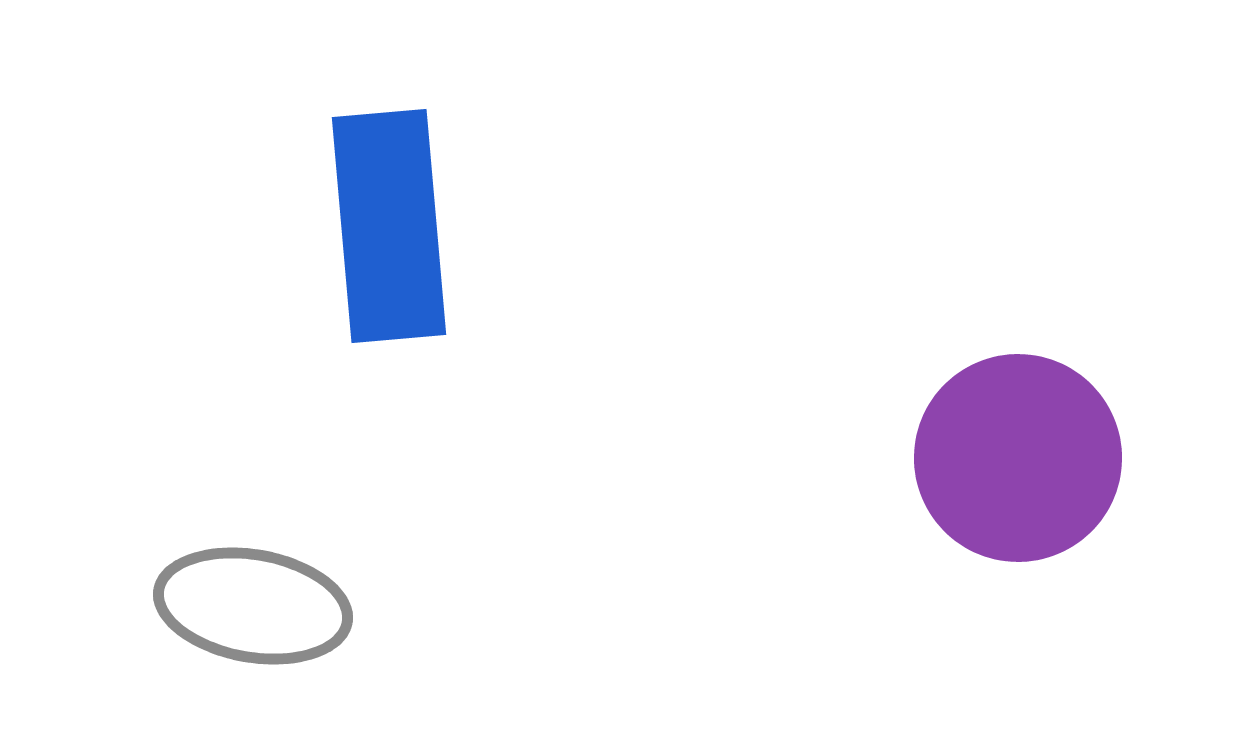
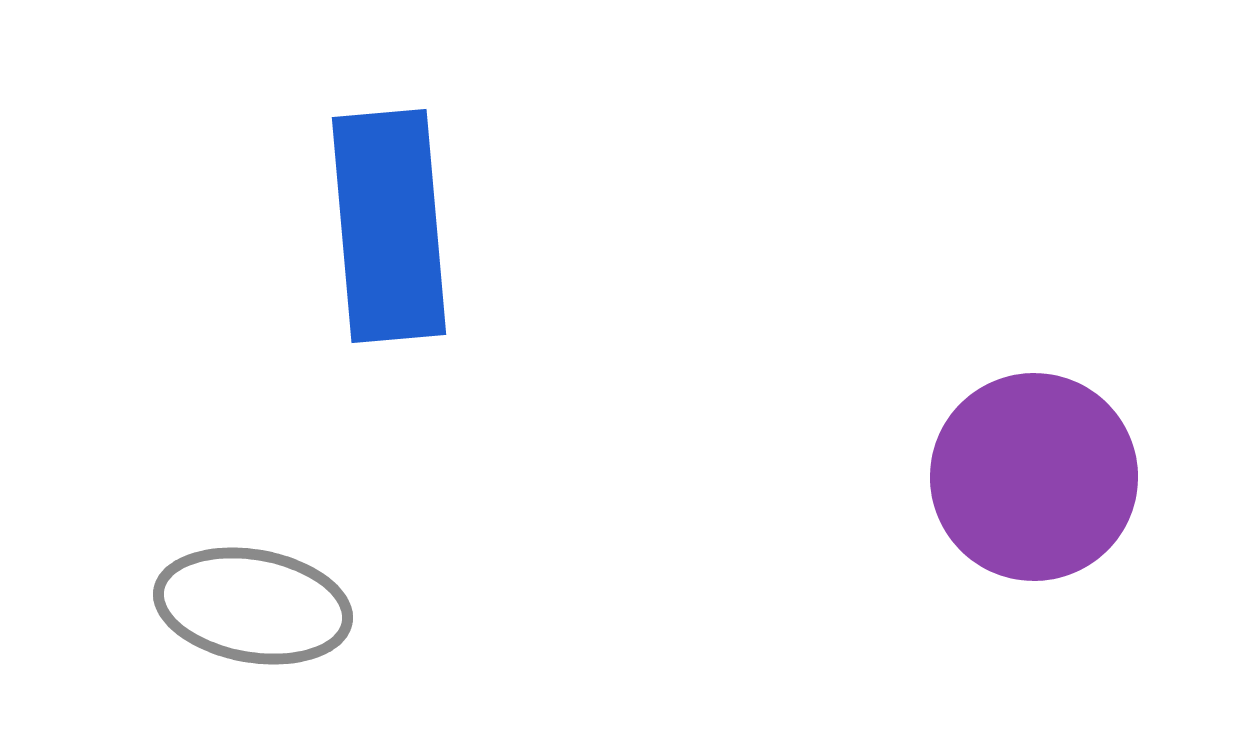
purple circle: moved 16 px right, 19 px down
